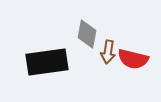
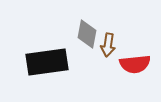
brown arrow: moved 7 px up
red semicircle: moved 2 px right, 5 px down; rotated 20 degrees counterclockwise
